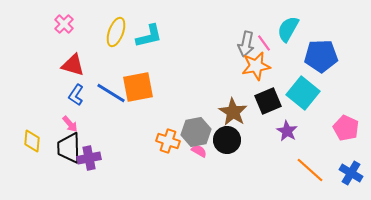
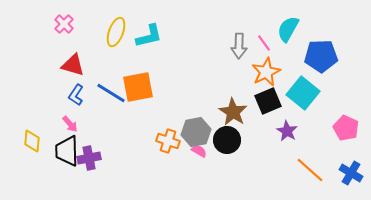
gray arrow: moved 7 px left, 2 px down; rotated 10 degrees counterclockwise
orange star: moved 10 px right, 6 px down; rotated 16 degrees counterclockwise
black trapezoid: moved 2 px left, 3 px down
